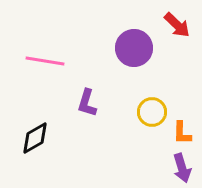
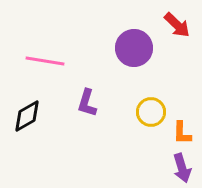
yellow circle: moved 1 px left
black diamond: moved 8 px left, 22 px up
